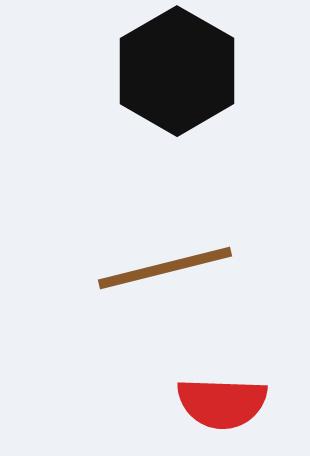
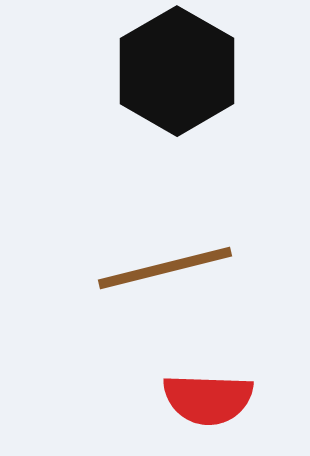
red semicircle: moved 14 px left, 4 px up
